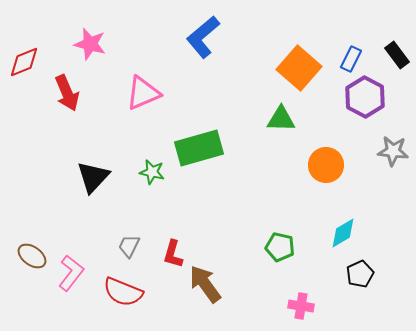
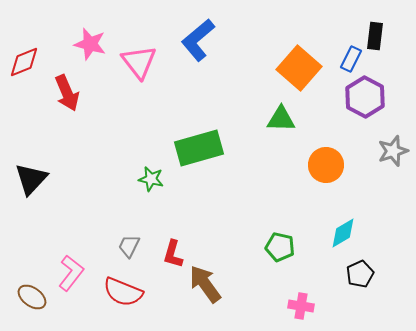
blue L-shape: moved 5 px left, 3 px down
black rectangle: moved 22 px left, 19 px up; rotated 44 degrees clockwise
pink triangle: moved 4 px left, 31 px up; rotated 45 degrees counterclockwise
gray star: rotated 24 degrees counterclockwise
green star: moved 1 px left, 7 px down
black triangle: moved 62 px left, 2 px down
brown ellipse: moved 41 px down
